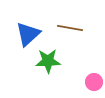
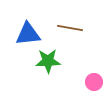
blue triangle: rotated 36 degrees clockwise
